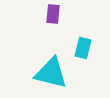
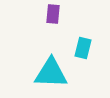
cyan triangle: rotated 12 degrees counterclockwise
